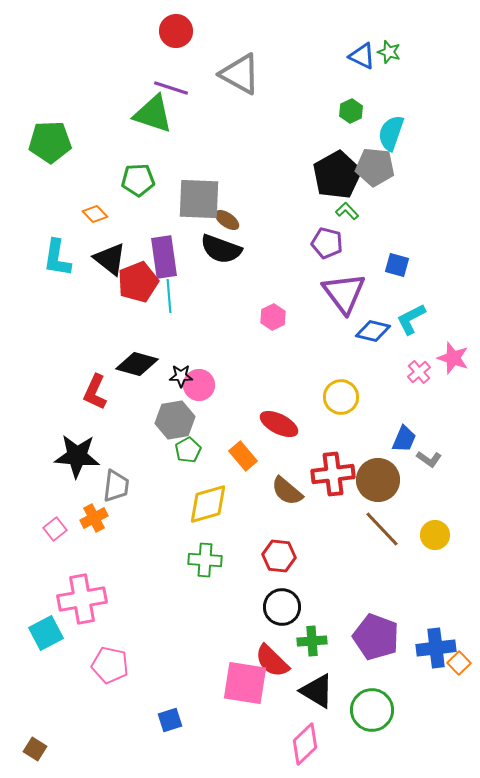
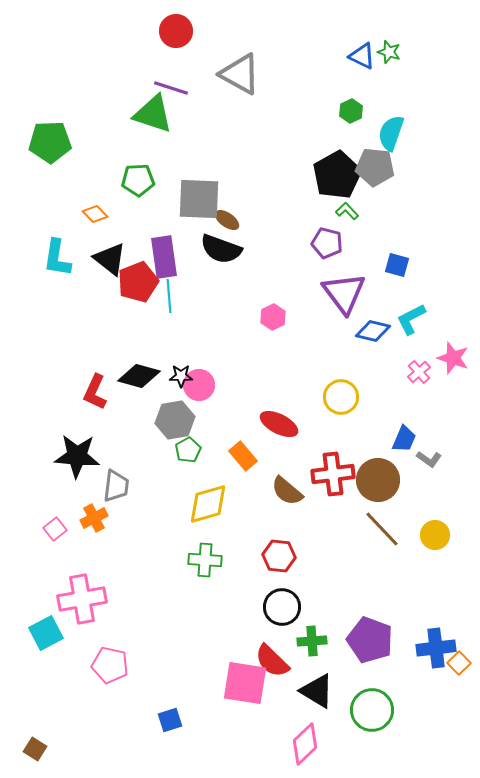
black diamond at (137, 364): moved 2 px right, 12 px down
purple pentagon at (376, 637): moved 6 px left, 3 px down
